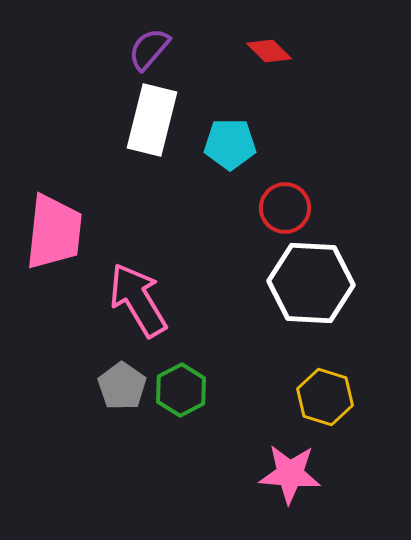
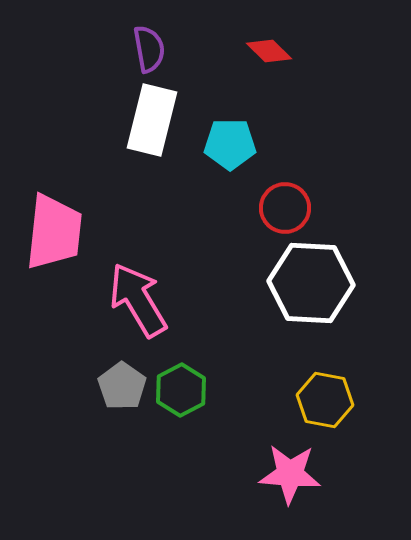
purple semicircle: rotated 129 degrees clockwise
yellow hexagon: moved 3 px down; rotated 6 degrees counterclockwise
